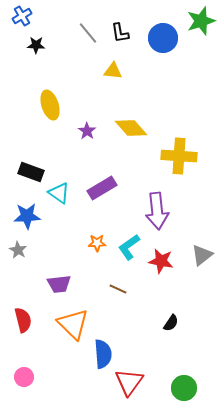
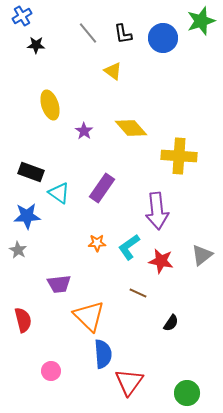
black L-shape: moved 3 px right, 1 px down
yellow triangle: rotated 30 degrees clockwise
purple star: moved 3 px left
purple rectangle: rotated 24 degrees counterclockwise
brown line: moved 20 px right, 4 px down
orange triangle: moved 16 px right, 8 px up
pink circle: moved 27 px right, 6 px up
green circle: moved 3 px right, 5 px down
